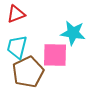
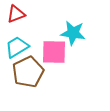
cyan trapezoid: rotated 45 degrees clockwise
pink square: moved 1 px left, 3 px up
